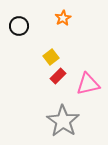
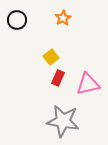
black circle: moved 2 px left, 6 px up
red rectangle: moved 2 px down; rotated 21 degrees counterclockwise
gray star: rotated 24 degrees counterclockwise
